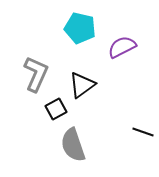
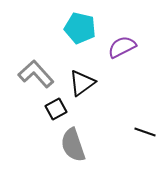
gray L-shape: rotated 66 degrees counterclockwise
black triangle: moved 2 px up
black line: moved 2 px right
